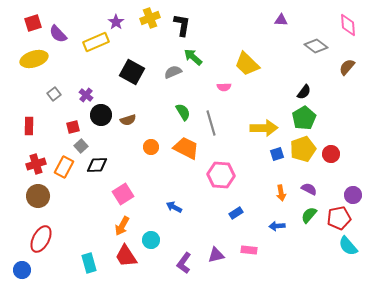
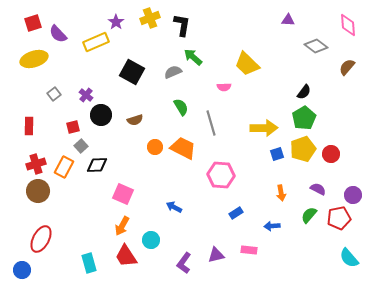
purple triangle at (281, 20): moved 7 px right
green semicircle at (183, 112): moved 2 px left, 5 px up
brown semicircle at (128, 120): moved 7 px right
orange circle at (151, 147): moved 4 px right
orange trapezoid at (186, 148): moved 3 px left
purple semicircle at (309, 189): moved 9 px right
pink square at (123, 194): rotated 35 degrees counterclockwise
brown circle at (38, 196): moved 5 px up
blue arrow at (277, 226): moved 5 px left
cyan semicircle at (348, 246): moved 1 px right, 12 px down
